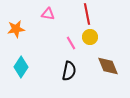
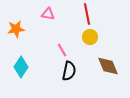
pink line: moved 9 px left, 7 px down
